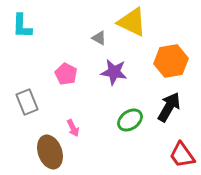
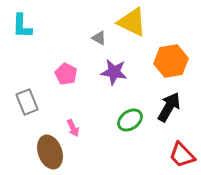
red trapezoid: rotated 8 degrees counterclockwise
